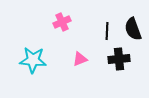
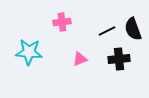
pink cross: rotated 18 degrees clockwise
black line: rotated 60 degrees clockwise
cyan star: moved 4 px left, 8 px up
